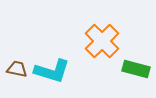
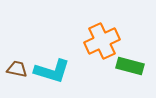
orange cross: rotated 20 degrees clockwise
green rectangle: moved 6 px left, 3 px up
